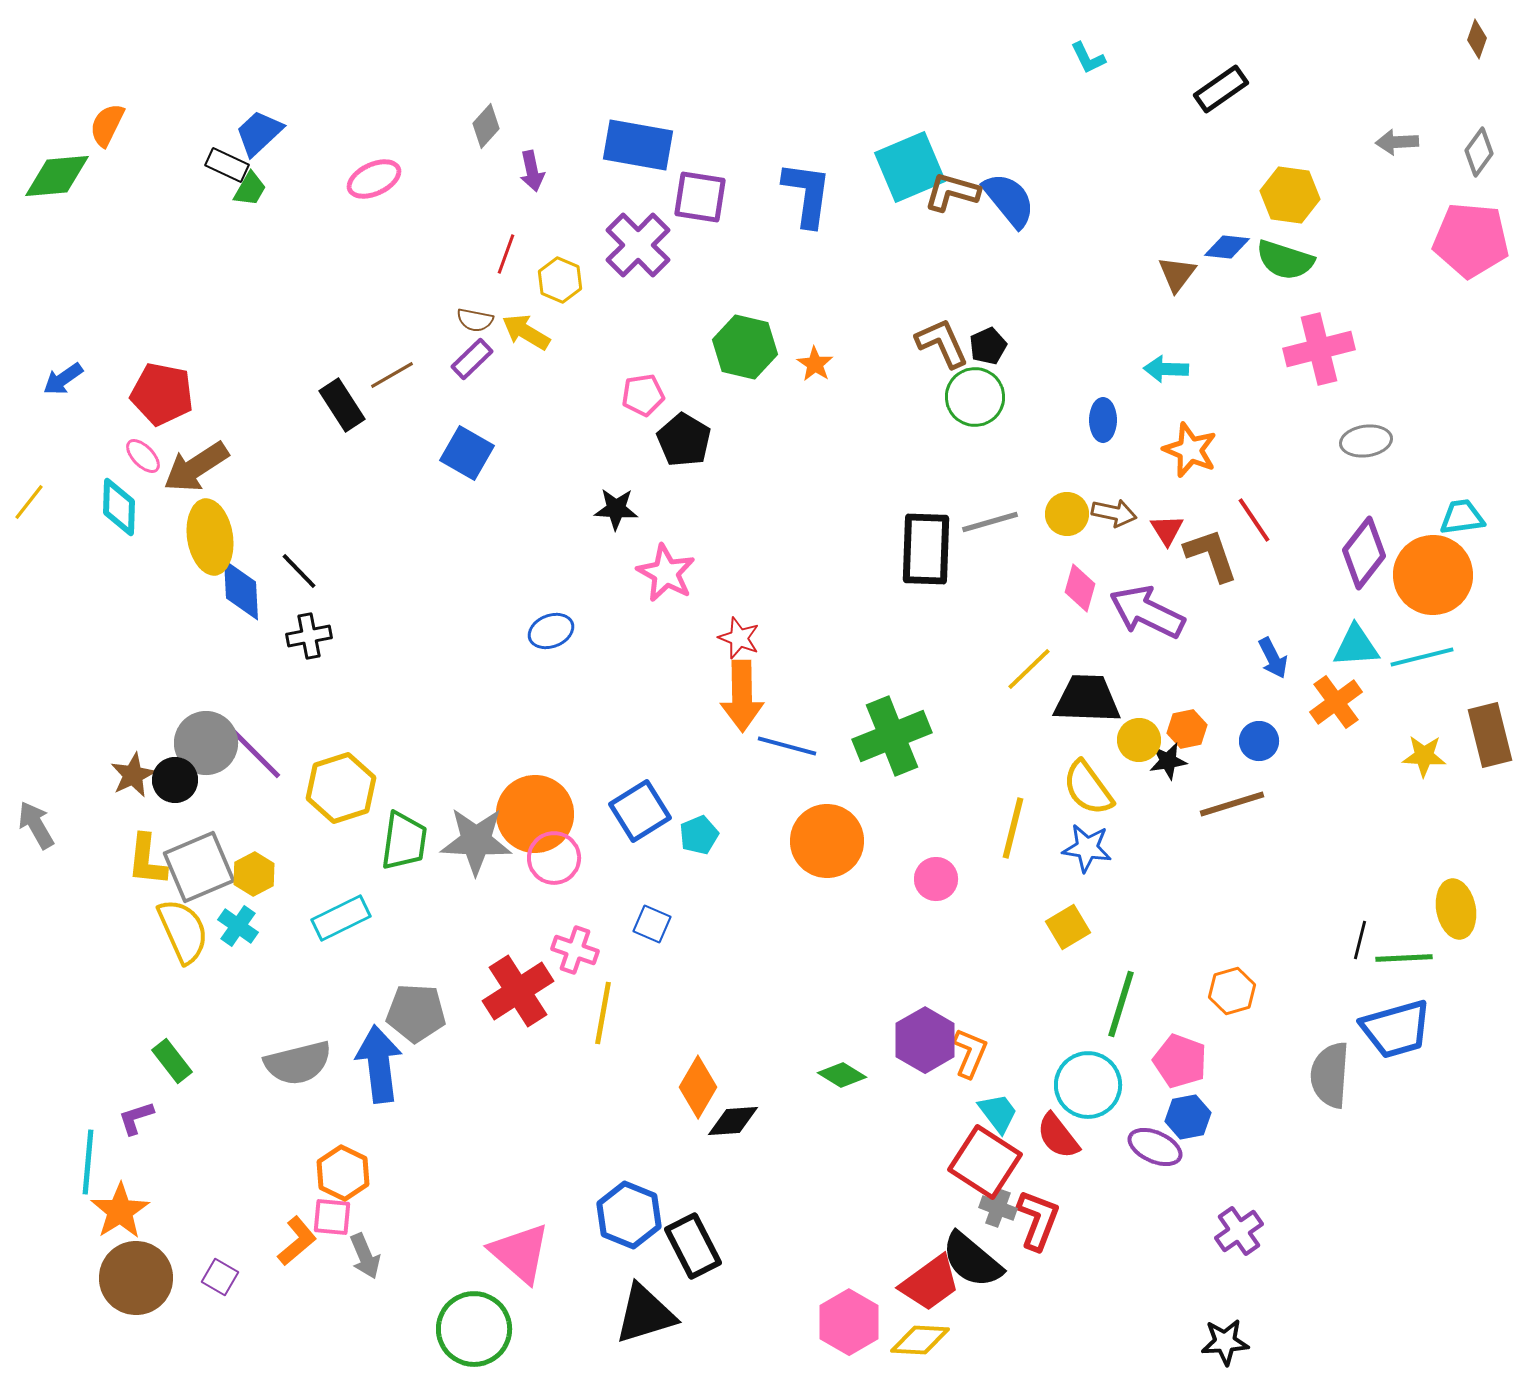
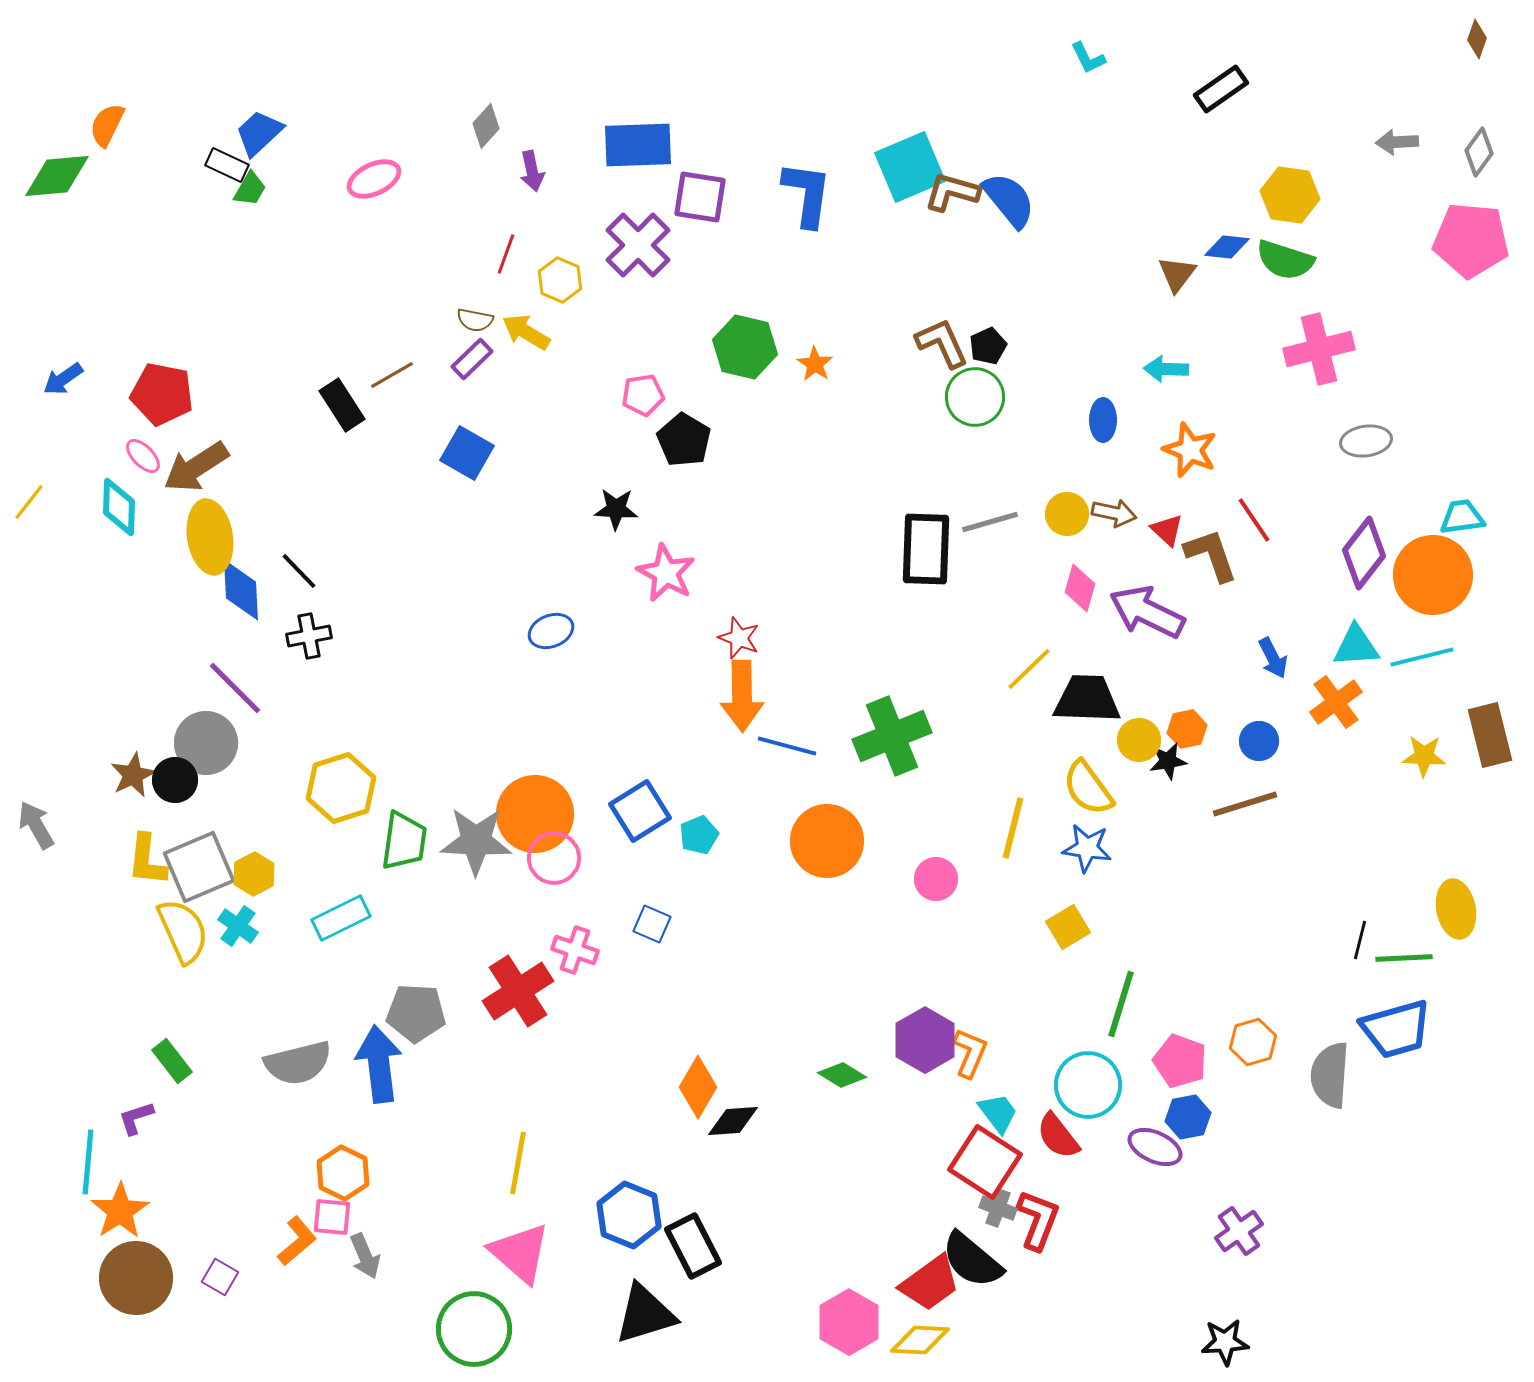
blue rectangle at (638, 145): rotated 12 degrees counterclockwise
red triangle at (1167, 530): rotated 15 degrees counterclockwise
purple line at (255, 753): moved 20 px left, 65 px up
brown line at (1232, 804): moved 13 px right
orange hexagon at (1232, 991): moved 21 px right, 51 px down
yellow line at (603, 1013): moved 85 px left, 150 px down
